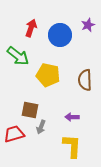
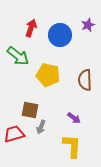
purple arrow: moved 2 px right, 1 px down; rotated 144 degrees counterclockwise
